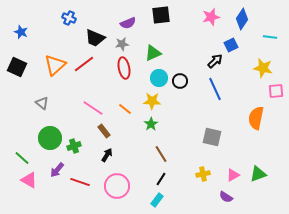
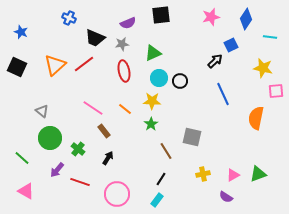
blue diamond at (242, 19): moved 4 px right
red ellipse at (124, 68): moved 3 px down
blue line at (215, 89): moved 8 px right, 5 px down
gray triangle at (42, 103): moved 8 px down
gray square at (212, 137): moved 20 px left
green cross at (74, 146): moved 4 px right, 3 px down; rotated 32 degrees counterclockwise
brown line at (161, 154): moved 5 px right, 3 px up
black arrow at (107, 155): moved 1 px right, 3 px down
pink triangle at (29, 180): moved 3 px left, 11 px down
pink circle at (117, 186): moved 8 px down
